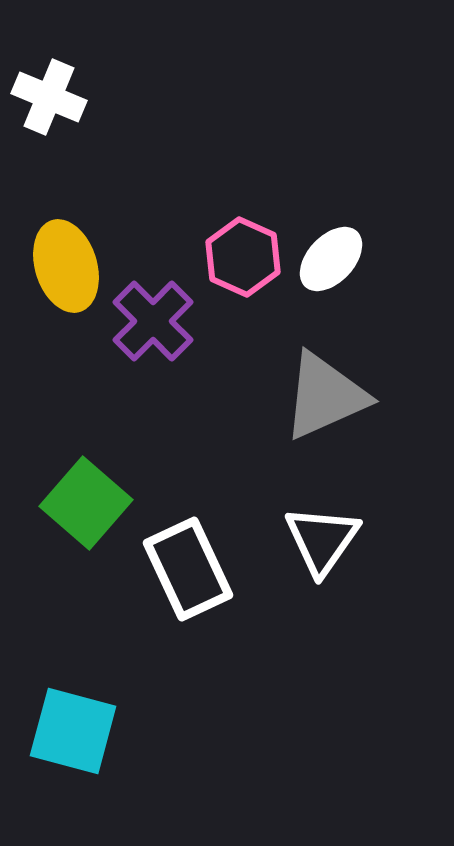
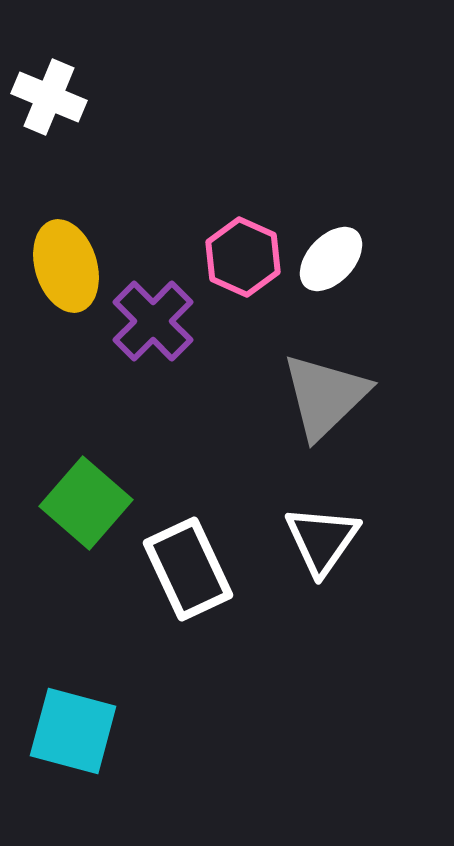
gray triangle: rotated 20 degrees counterclockwise
